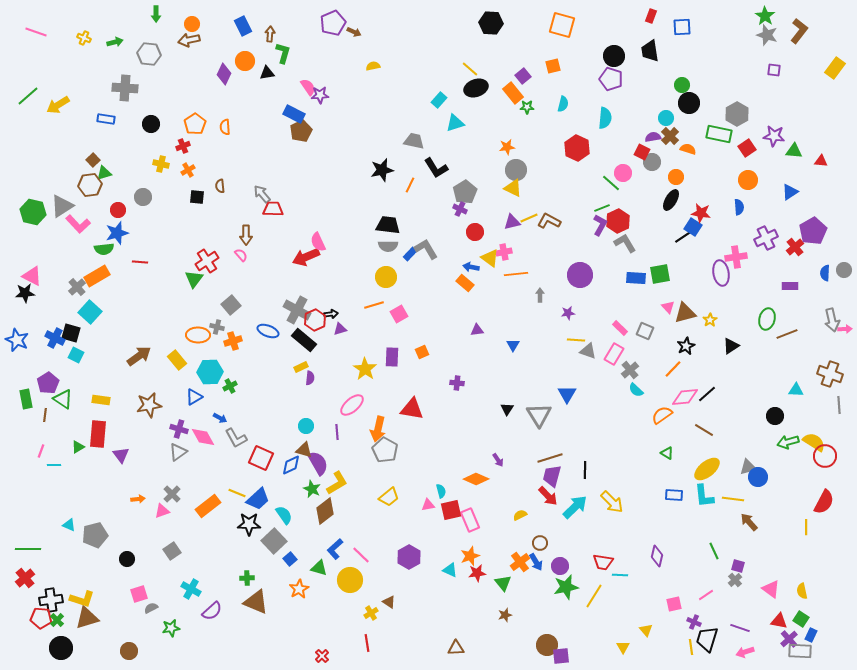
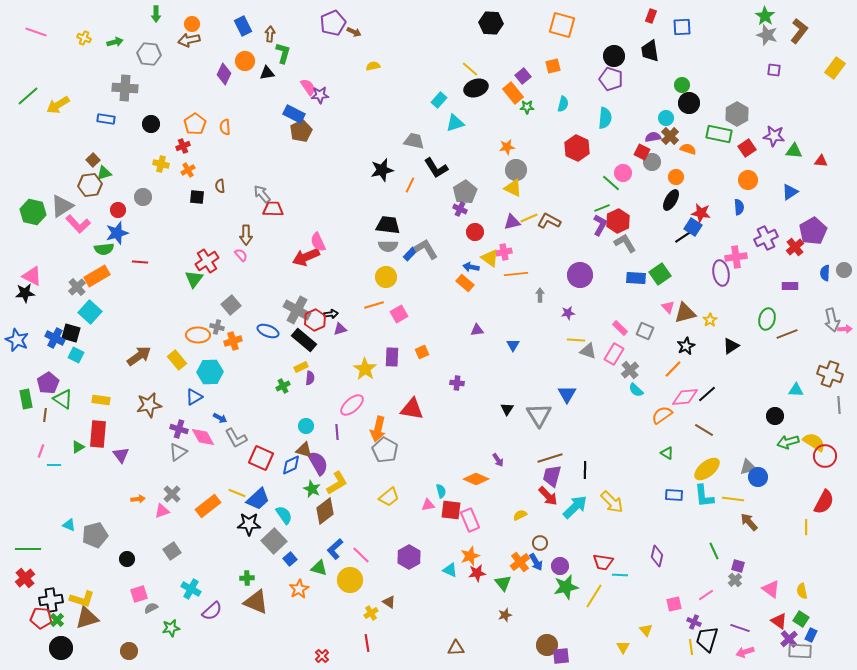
green square at (660, 274): rotated 25 degrees counterclockwise
green cross at (230, 386): moved 53 px right
red square at (451, 510): rotated 20 degrees clockwise
red triangle at (779, 621): rotated 24 degrees clockwise
